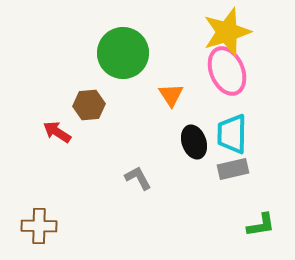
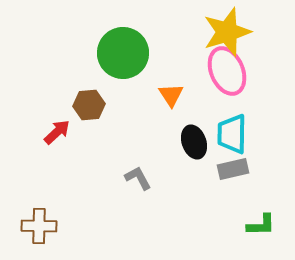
red arrow: rotated 104 degrees clockwise
green L-shape: rotated 8 degrees clockwise
